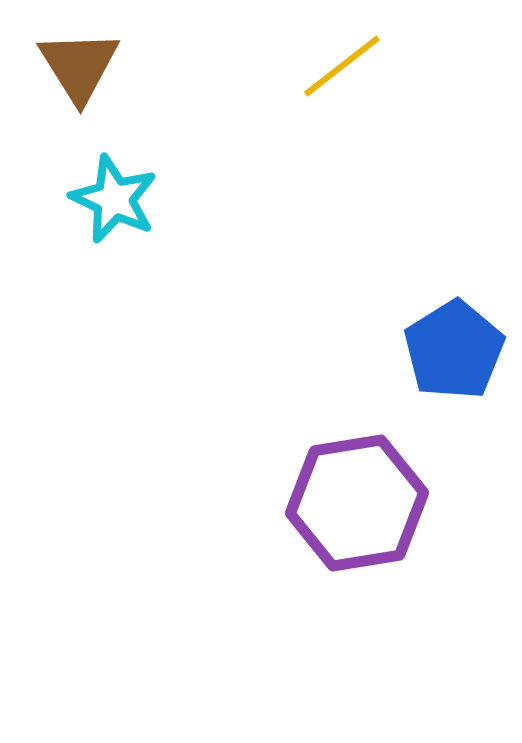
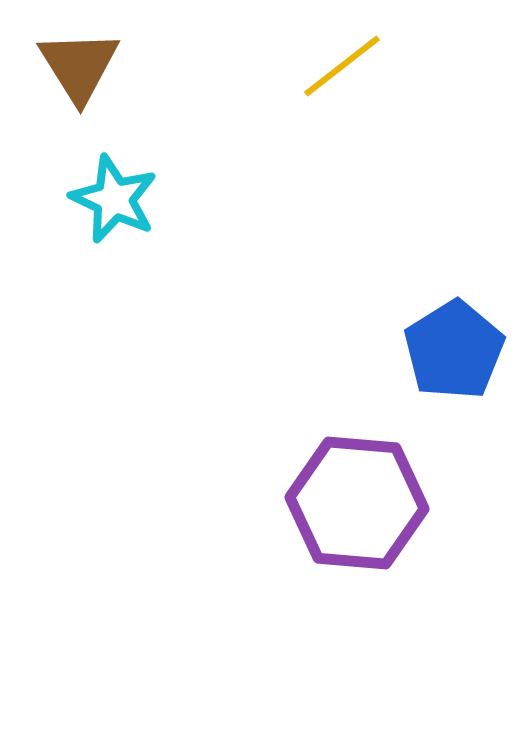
purple hexagon: rotated 14 degrees clockwise
